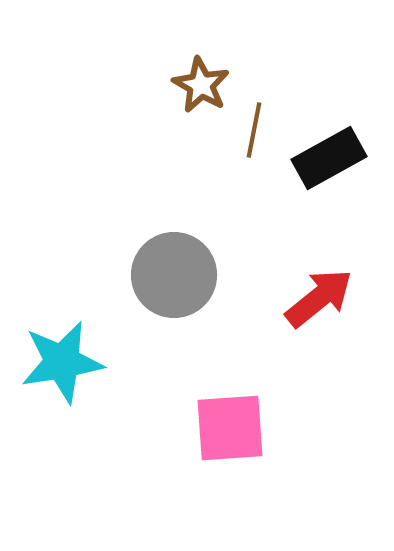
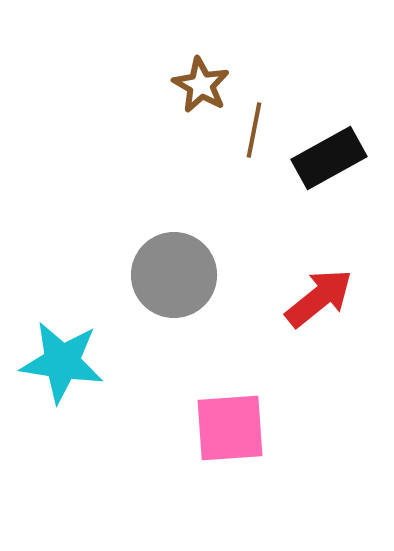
cyan star: rotated 18 degrees clockwise
